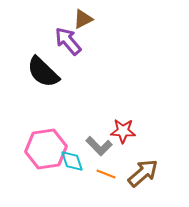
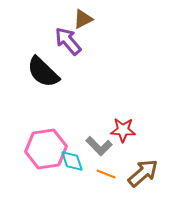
red star: moved 1 px up
